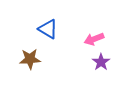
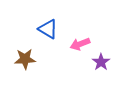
pink arrow: moved 14 px left, 5 px down
brown star: moved 5 px left
